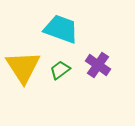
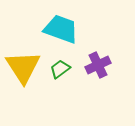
purple cross: rotated 30 degrees clockwise
green trapezoid: moved 1 px up
